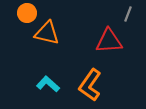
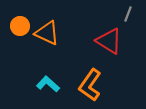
orange circle: moved 7 px left, 13 px down
orange triangle: rotated 12 degrees clockwise
red triangle: rotated 36 degrees clockwise
